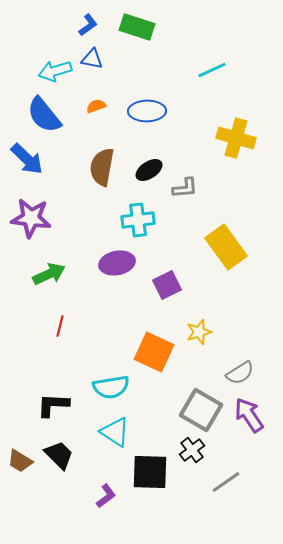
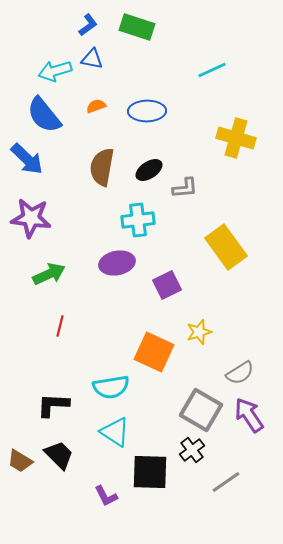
purple L-shape: rotated 100 degrees clockwise
